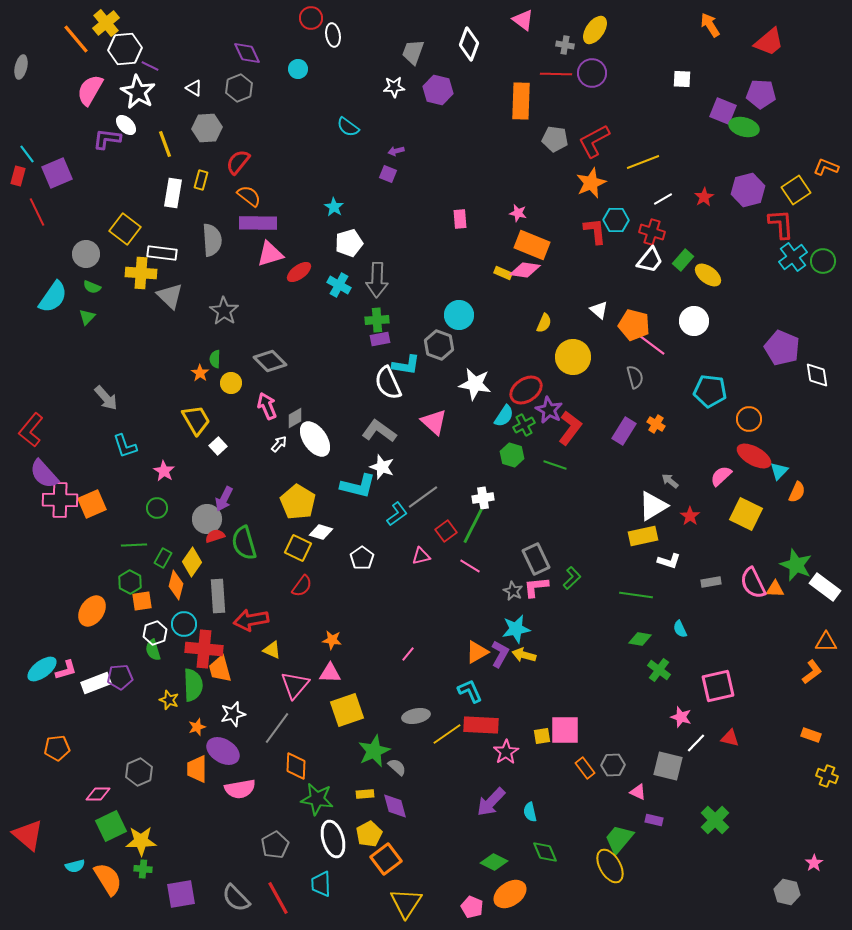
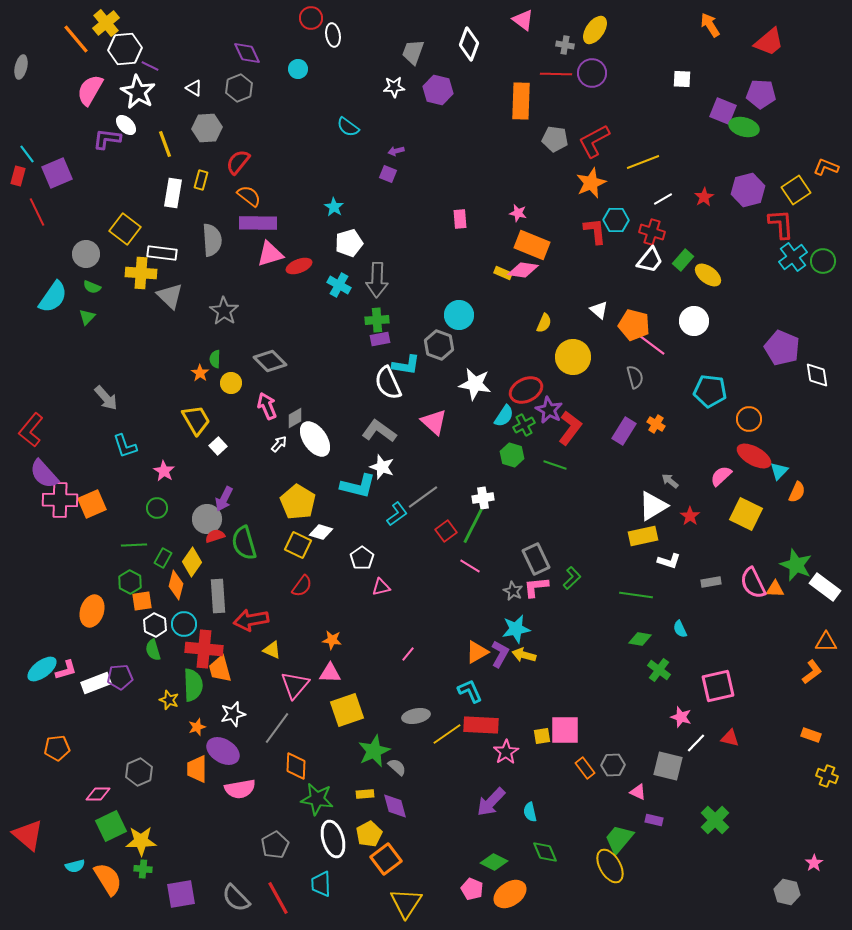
pink diamond at (525, 270): moved 2 px left
red ellipse at (299, 272): moved 6 px up; rotated 15 degrees clockwise
red ellipse at (526, 390): rotated 8 degrees clockwise
yellow square at (298, 548): moved 3 px up
pink triangle at (421, 556): moved 40 px left, 31 px down
orange ellipse at (92, 611): rotated 16 degrees counterclockwise
white hexagon at (155, 633): moved 8 px up; rotated 15 degrees counterclockwise
pink pentagon at (472, 907): moved 18 px up
